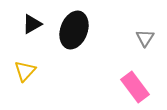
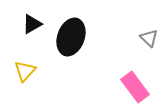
black ellipse: moved 3 px left, 7 px down
gray triangle: moved 4 px right; rotated 18 degrees counterclockwise
